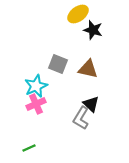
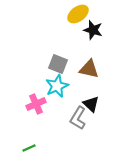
brown triangle: moved 1 px right
cyan star: moved 21 px right
gray L-shape: moved 3 px left
